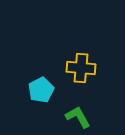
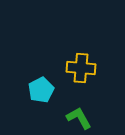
green L-shape: moved 1 px right, 1 px down
